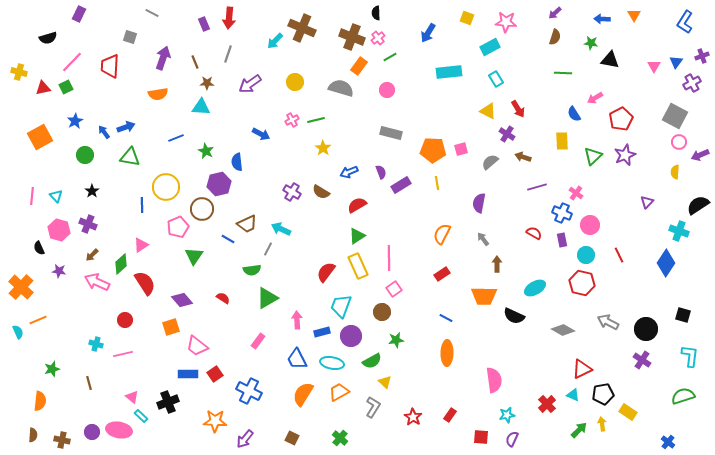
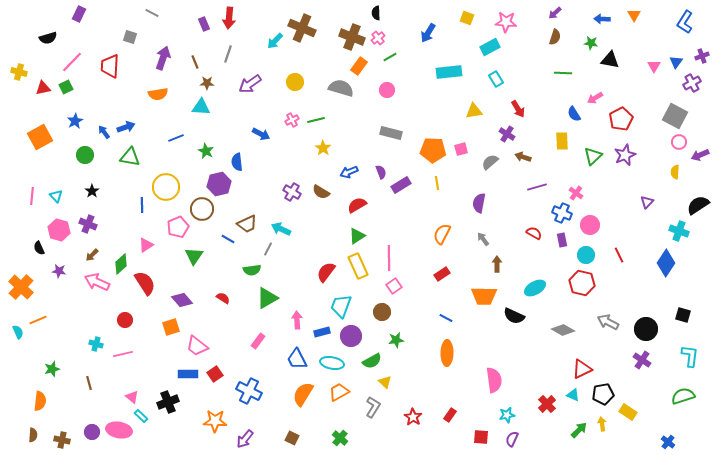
yellow triangle at (488, 111): moved 14 px left; rotated 36 degrees counterclockwise
pink triangle at (141, 245): moved 5 px right
pink square at (394, 289): moved 3 px up
